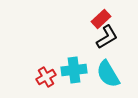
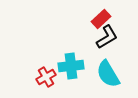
cyan cross: moved 3 px left, 4 px up
